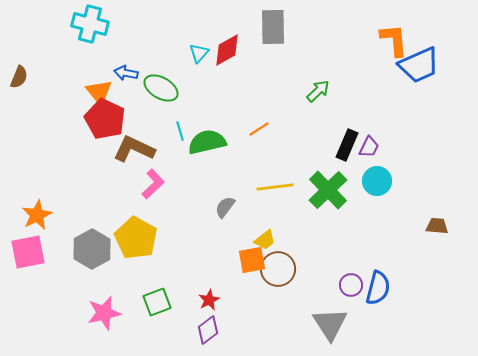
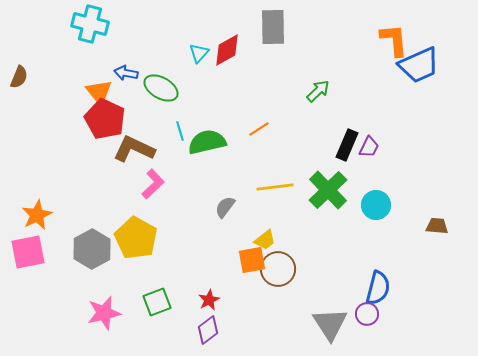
cyan circle: moved 1 px left, 24 px down
purple circle: moved 16 px right, 29 px down
